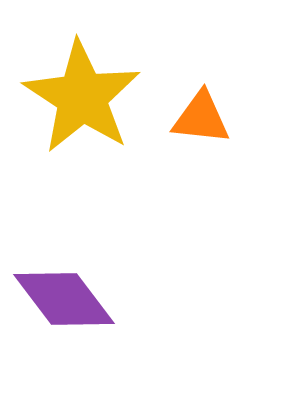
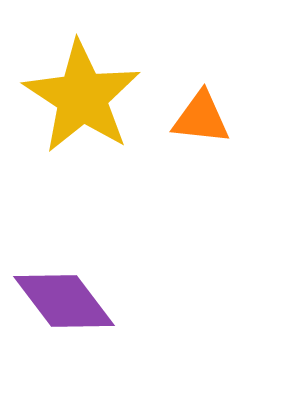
purple diamond: moved 2 px down
